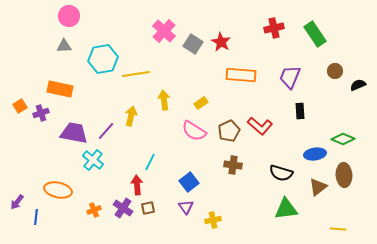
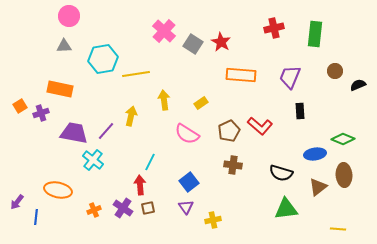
green rectangle at (315, 34): rotated 40 degrees clockwise
pink semicircle at (194, 131): moved 7 px left, 3 px down
red arrow at (137, 185): moved 3 px right
